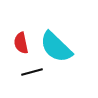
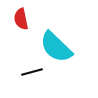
red semicircle: moved 24 px up
